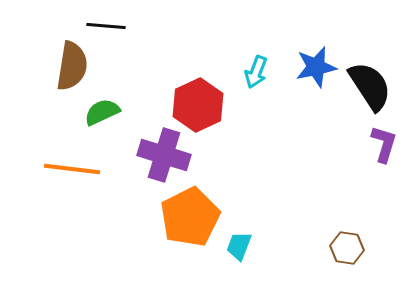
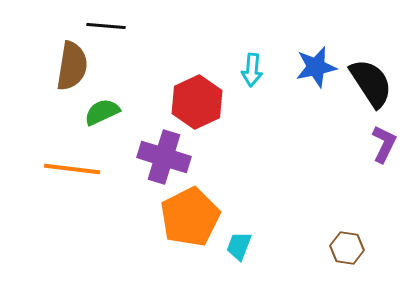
cyan arrow: moved 4 px left, 2 px up; rotated 16 degrees counterclockwise
black semicircle: moved 1 px right, 3 px up
red hexagon: moved 1 px left, 3 px up
purple L-shape: rotated 9 degrees clockwise
purple cross: moved 2 px down
